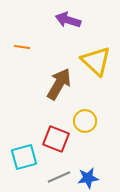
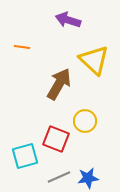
yellow triangle: moved 2 px left, 1 px up
cyan square: moved 1 px right, 1 px up
